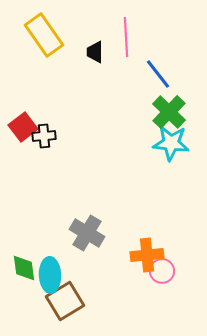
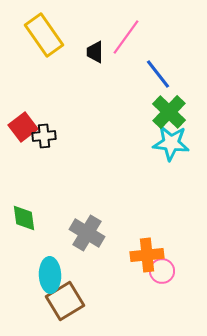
pink line: rotated 39 degrees clockwise
green diamond: moved 50 px up
